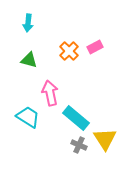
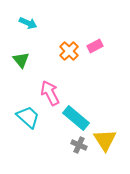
cyan arrow: rotated 72 degrees counterclockwise
pink rectangle: moved 1 px up
green triangle: moved 8 px left; rotated 36 degrees clockwise
pink arrow: rotated 15 degrees counterclockwise
cyan trapezoid: rotated 10 degrees clockwise
yellow triangle: moved 1 px down
